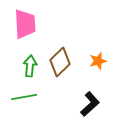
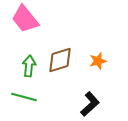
pink trapezoid: moved 5 px up; rotated 144 degrees clockwise
brown diamond: moved 2 px up; rotated 28 degrees clockwise
green arrow: moved 1 px left
green line: rotated 25 degrees clockwise
